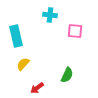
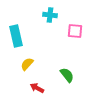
yellow semicircle: moved 4 px right
green semicircle: rotated 63 degrees counterclockwise
red arrow: rotated 64 degrees clockwise
